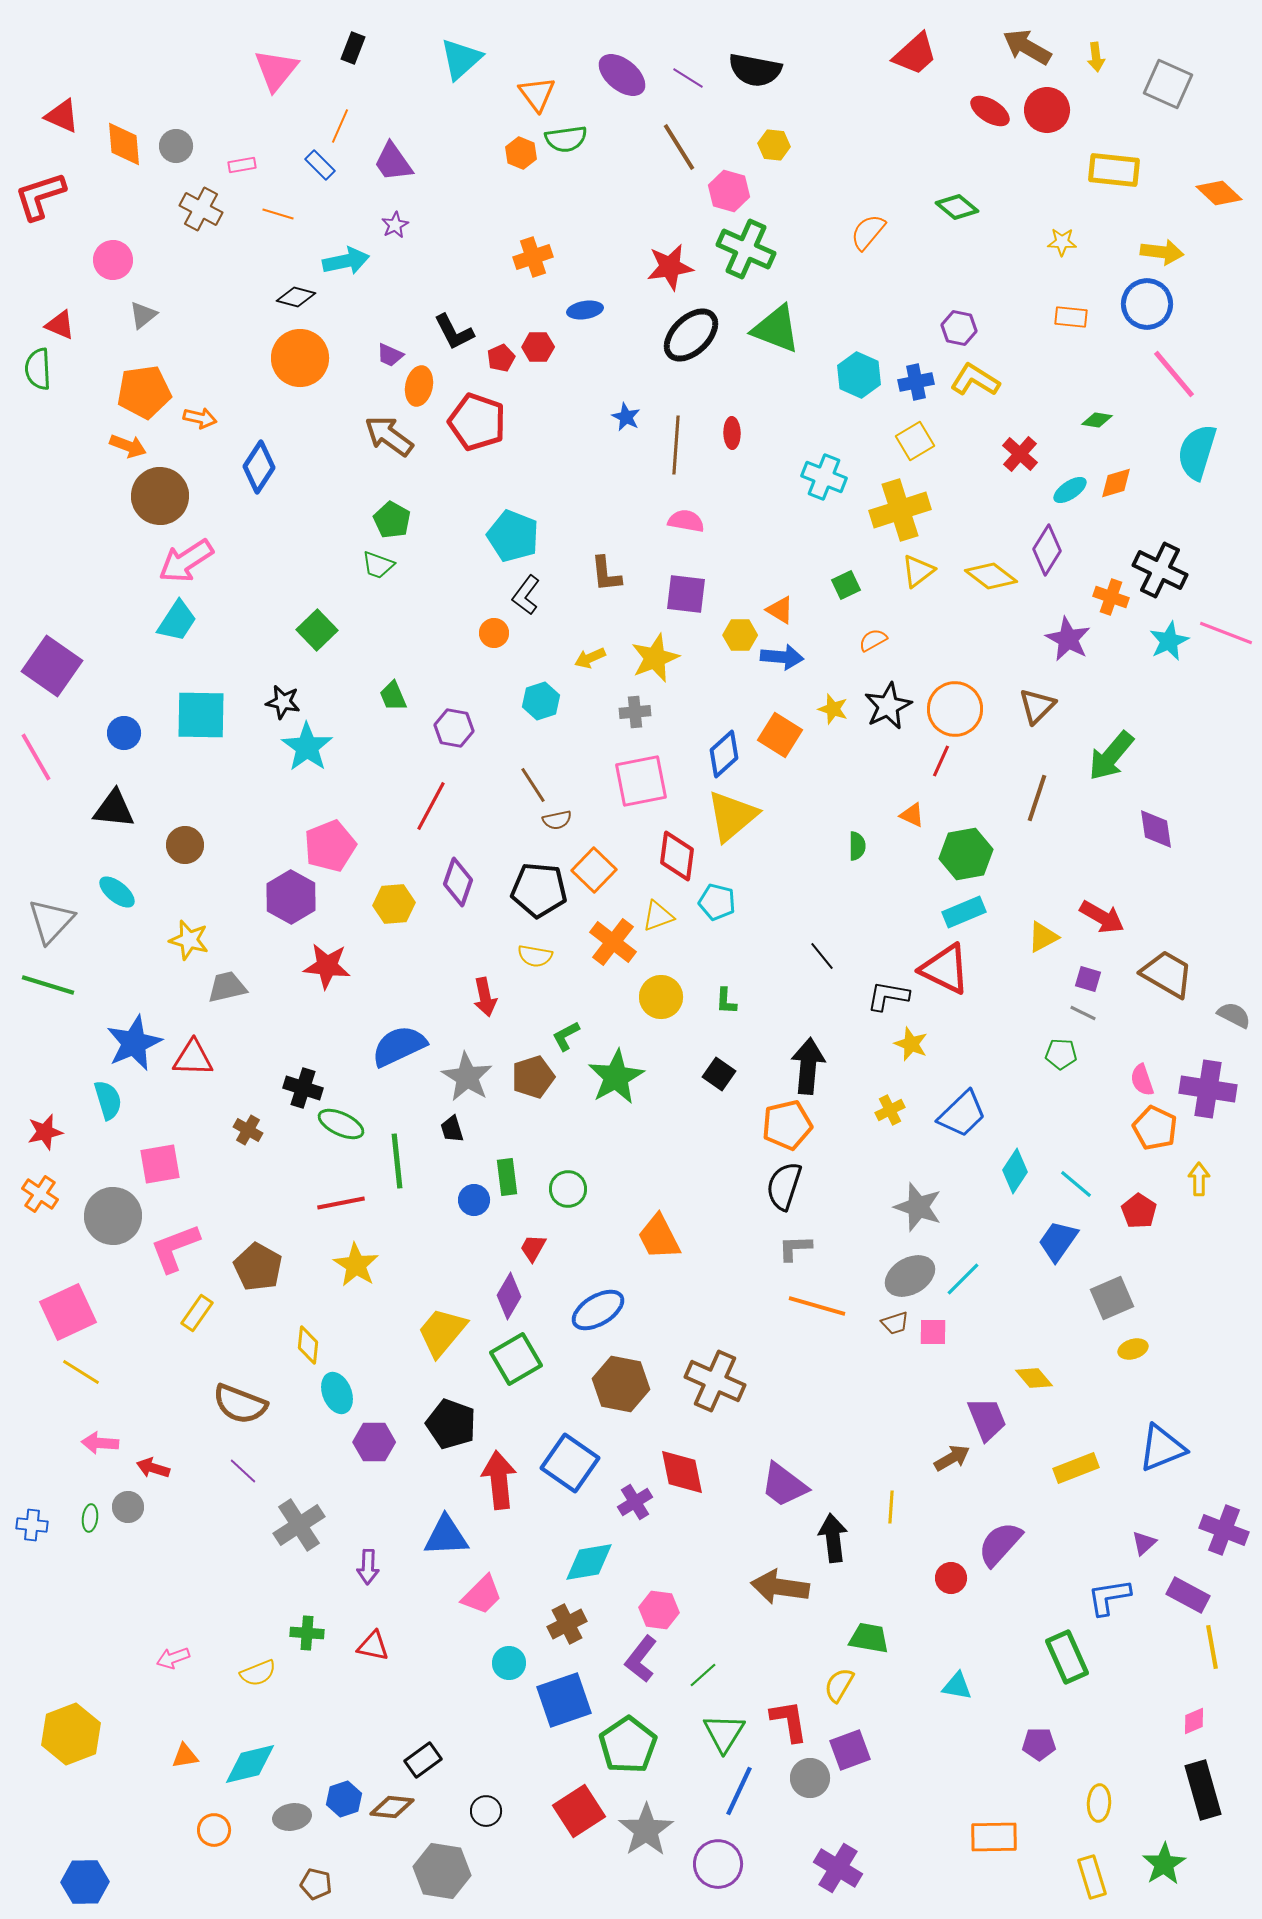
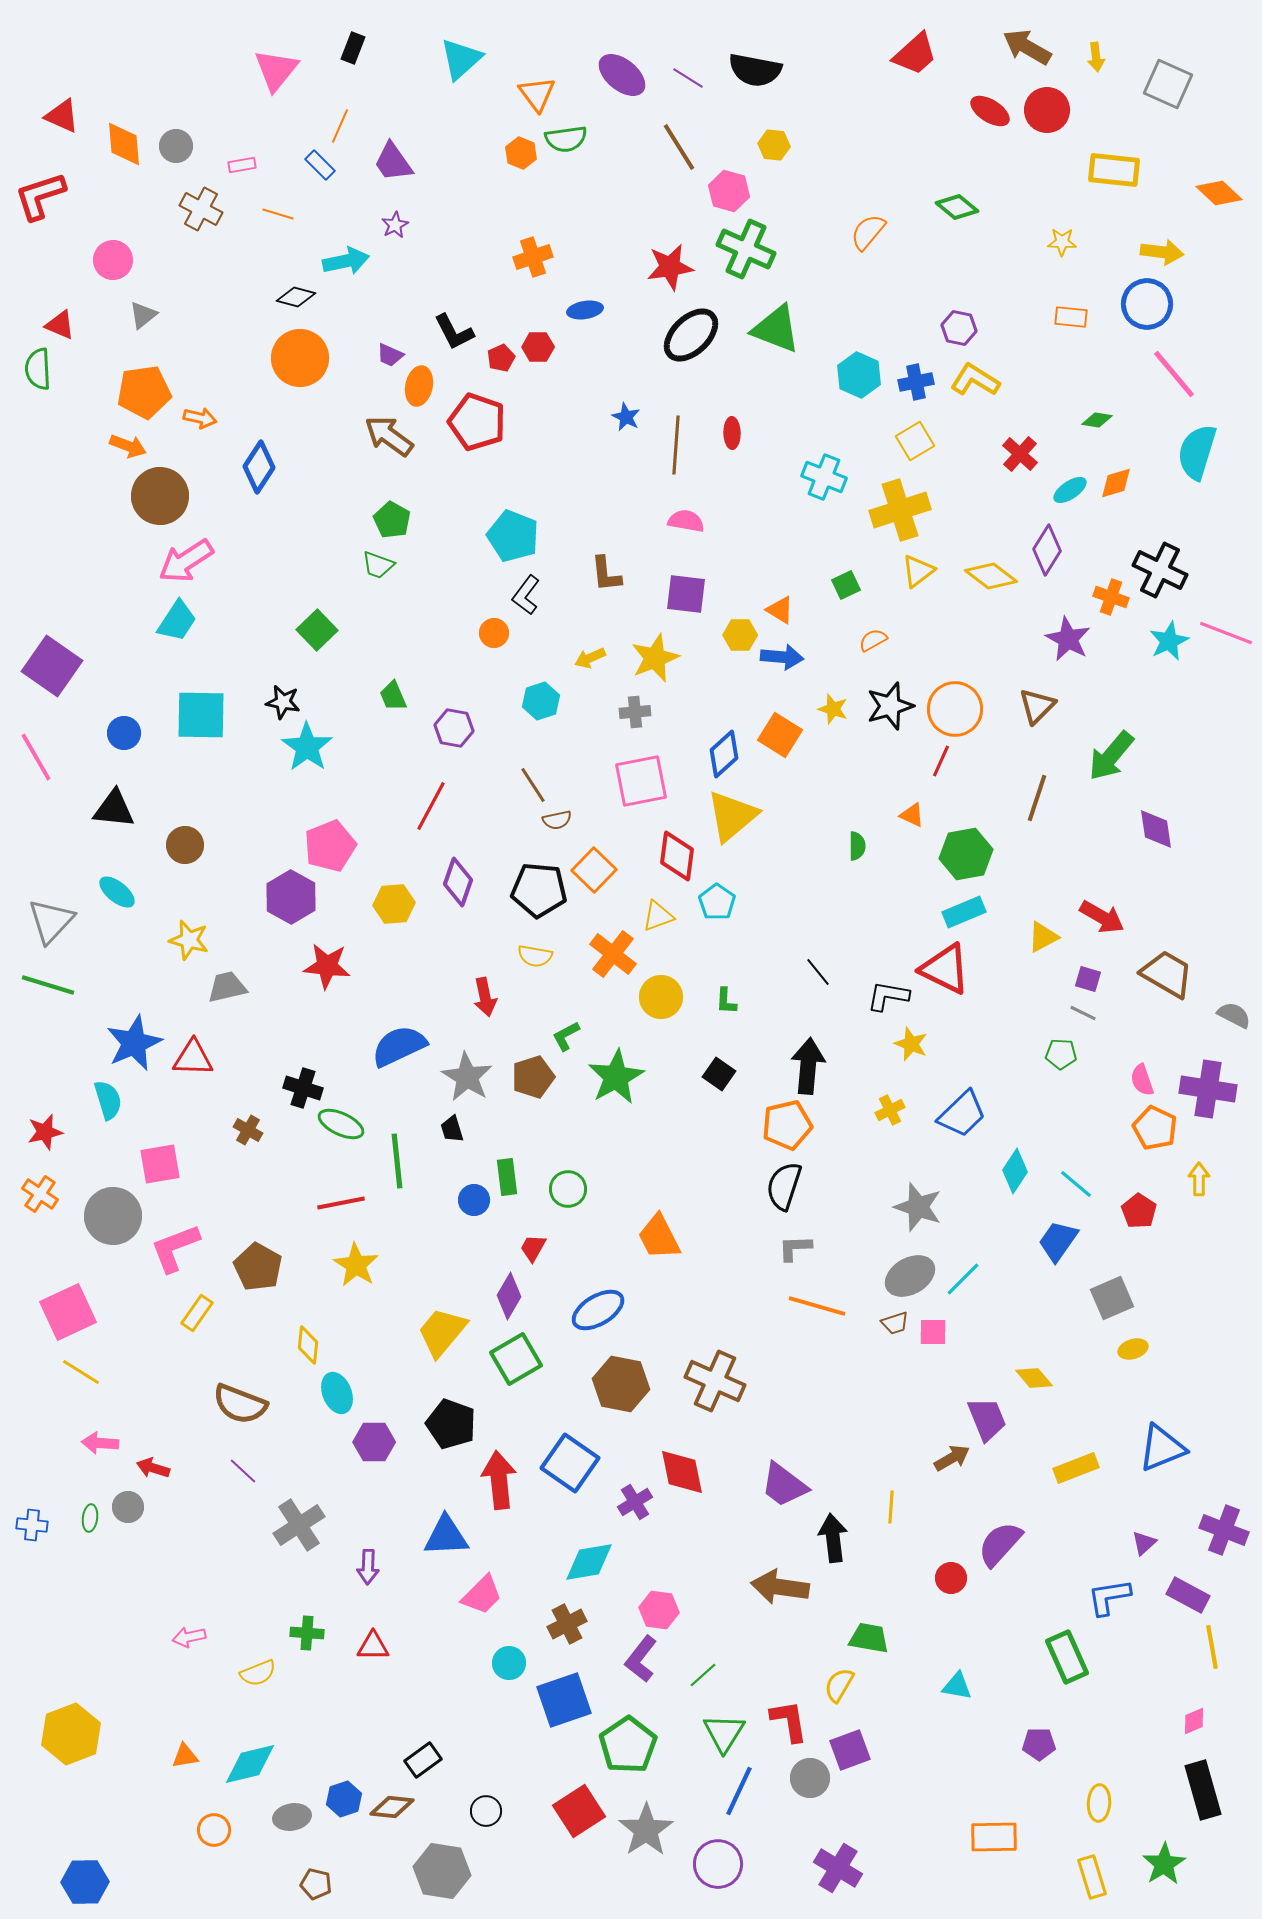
black star at (888, 706): moved 2 px right; rotated 9 degrees clockwise
cyan pentagon at (717, 902): rotated 21 degrees clockwise
orange cross at (613, 942): moved 12 px down
black line at (822, 956): moved 4 px left, 16 px down
red triangle at (373, 1646): rotated 12 degrees counterclockwise
pink arrow at (173, 1658): moved 16 px right, 21 px up; rotated 8 degrees clockwise
